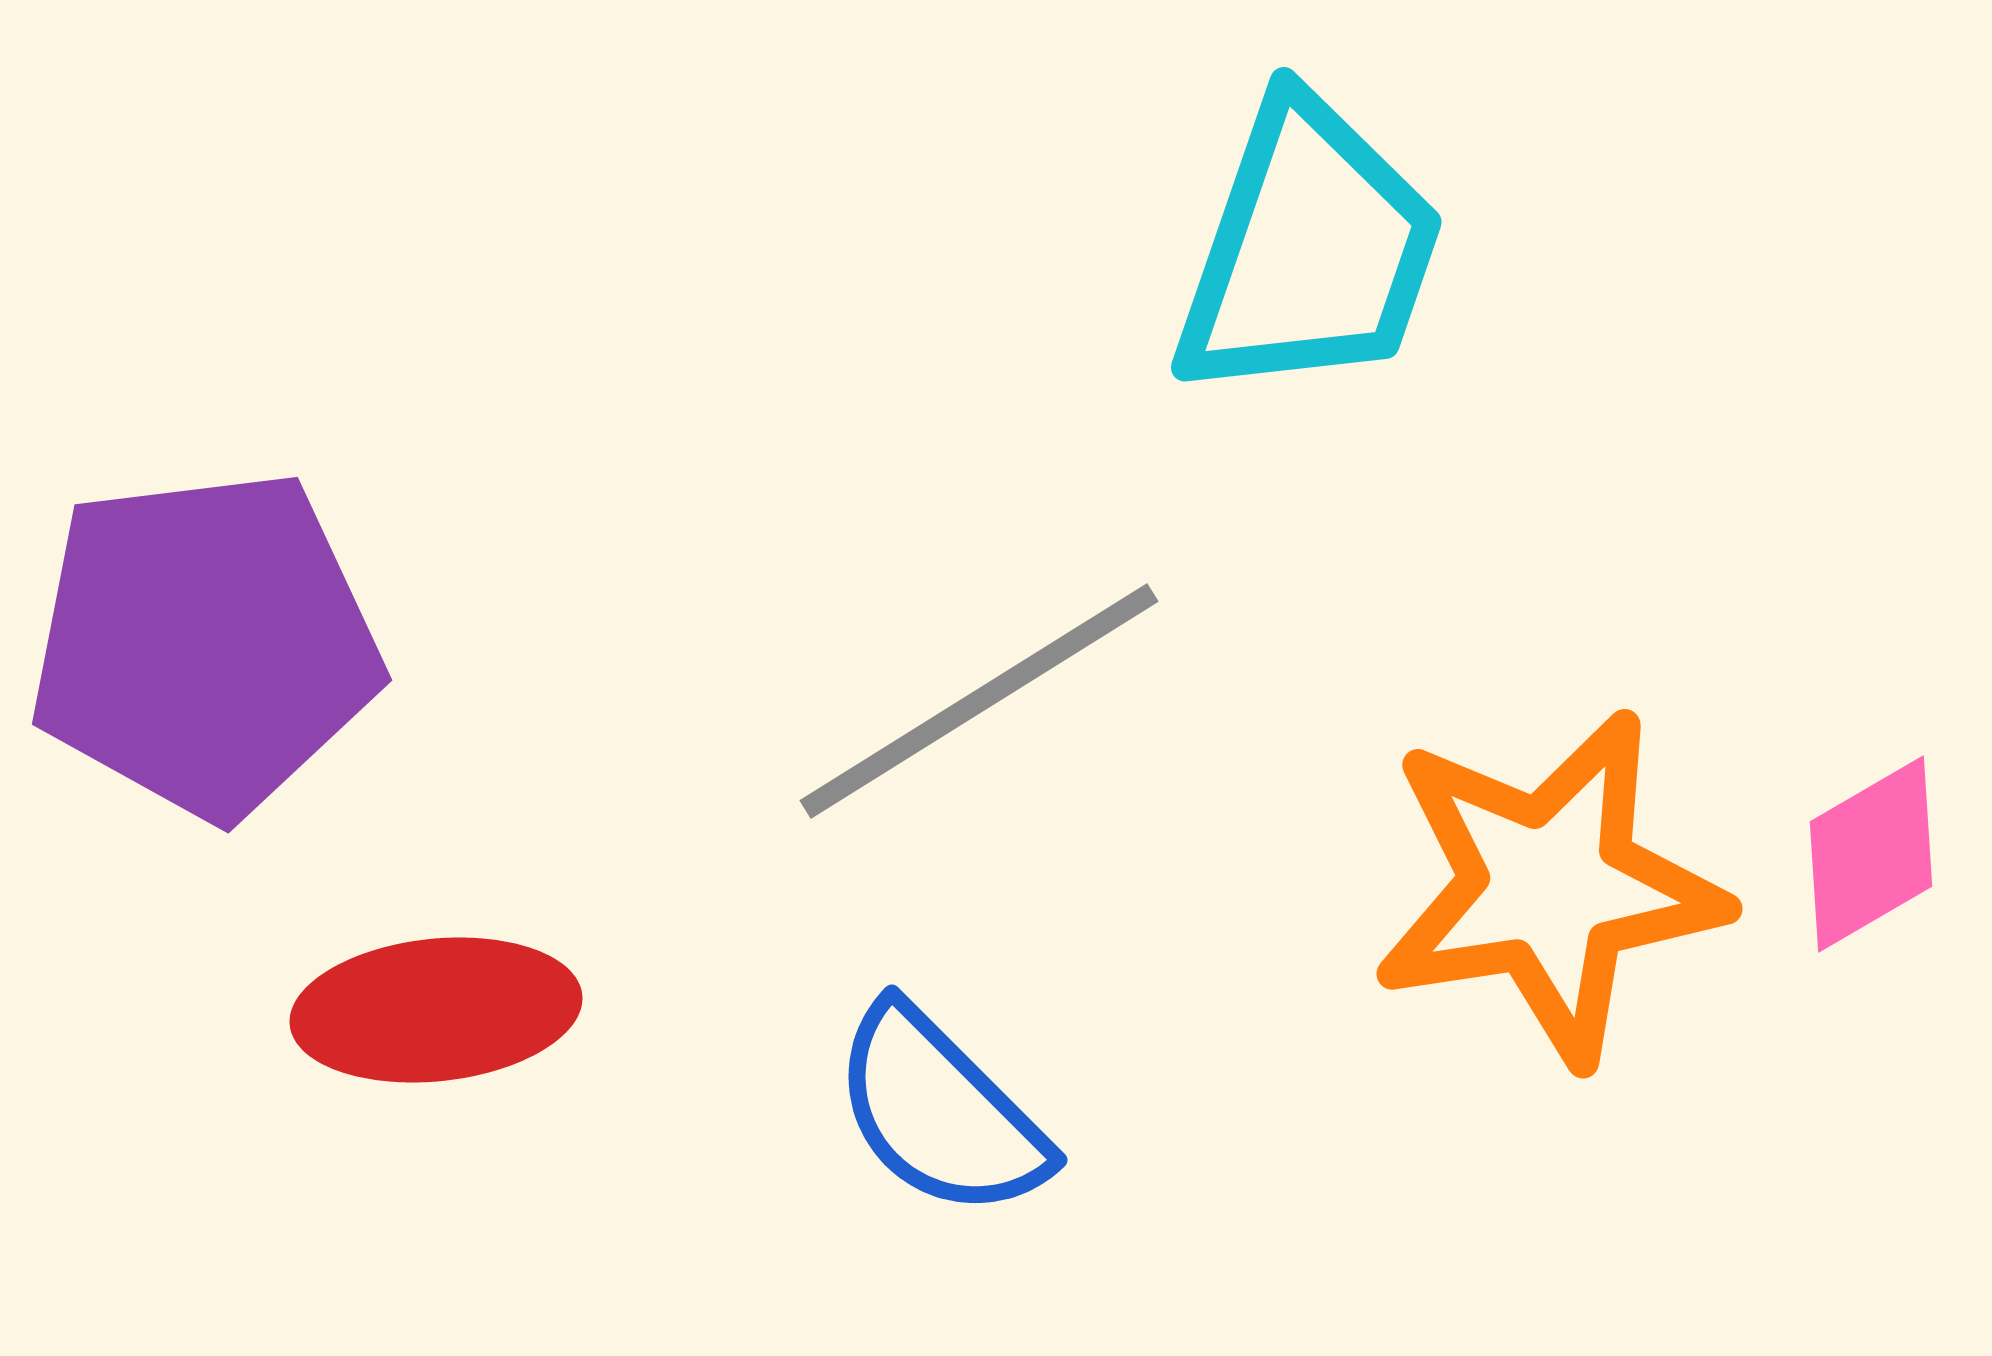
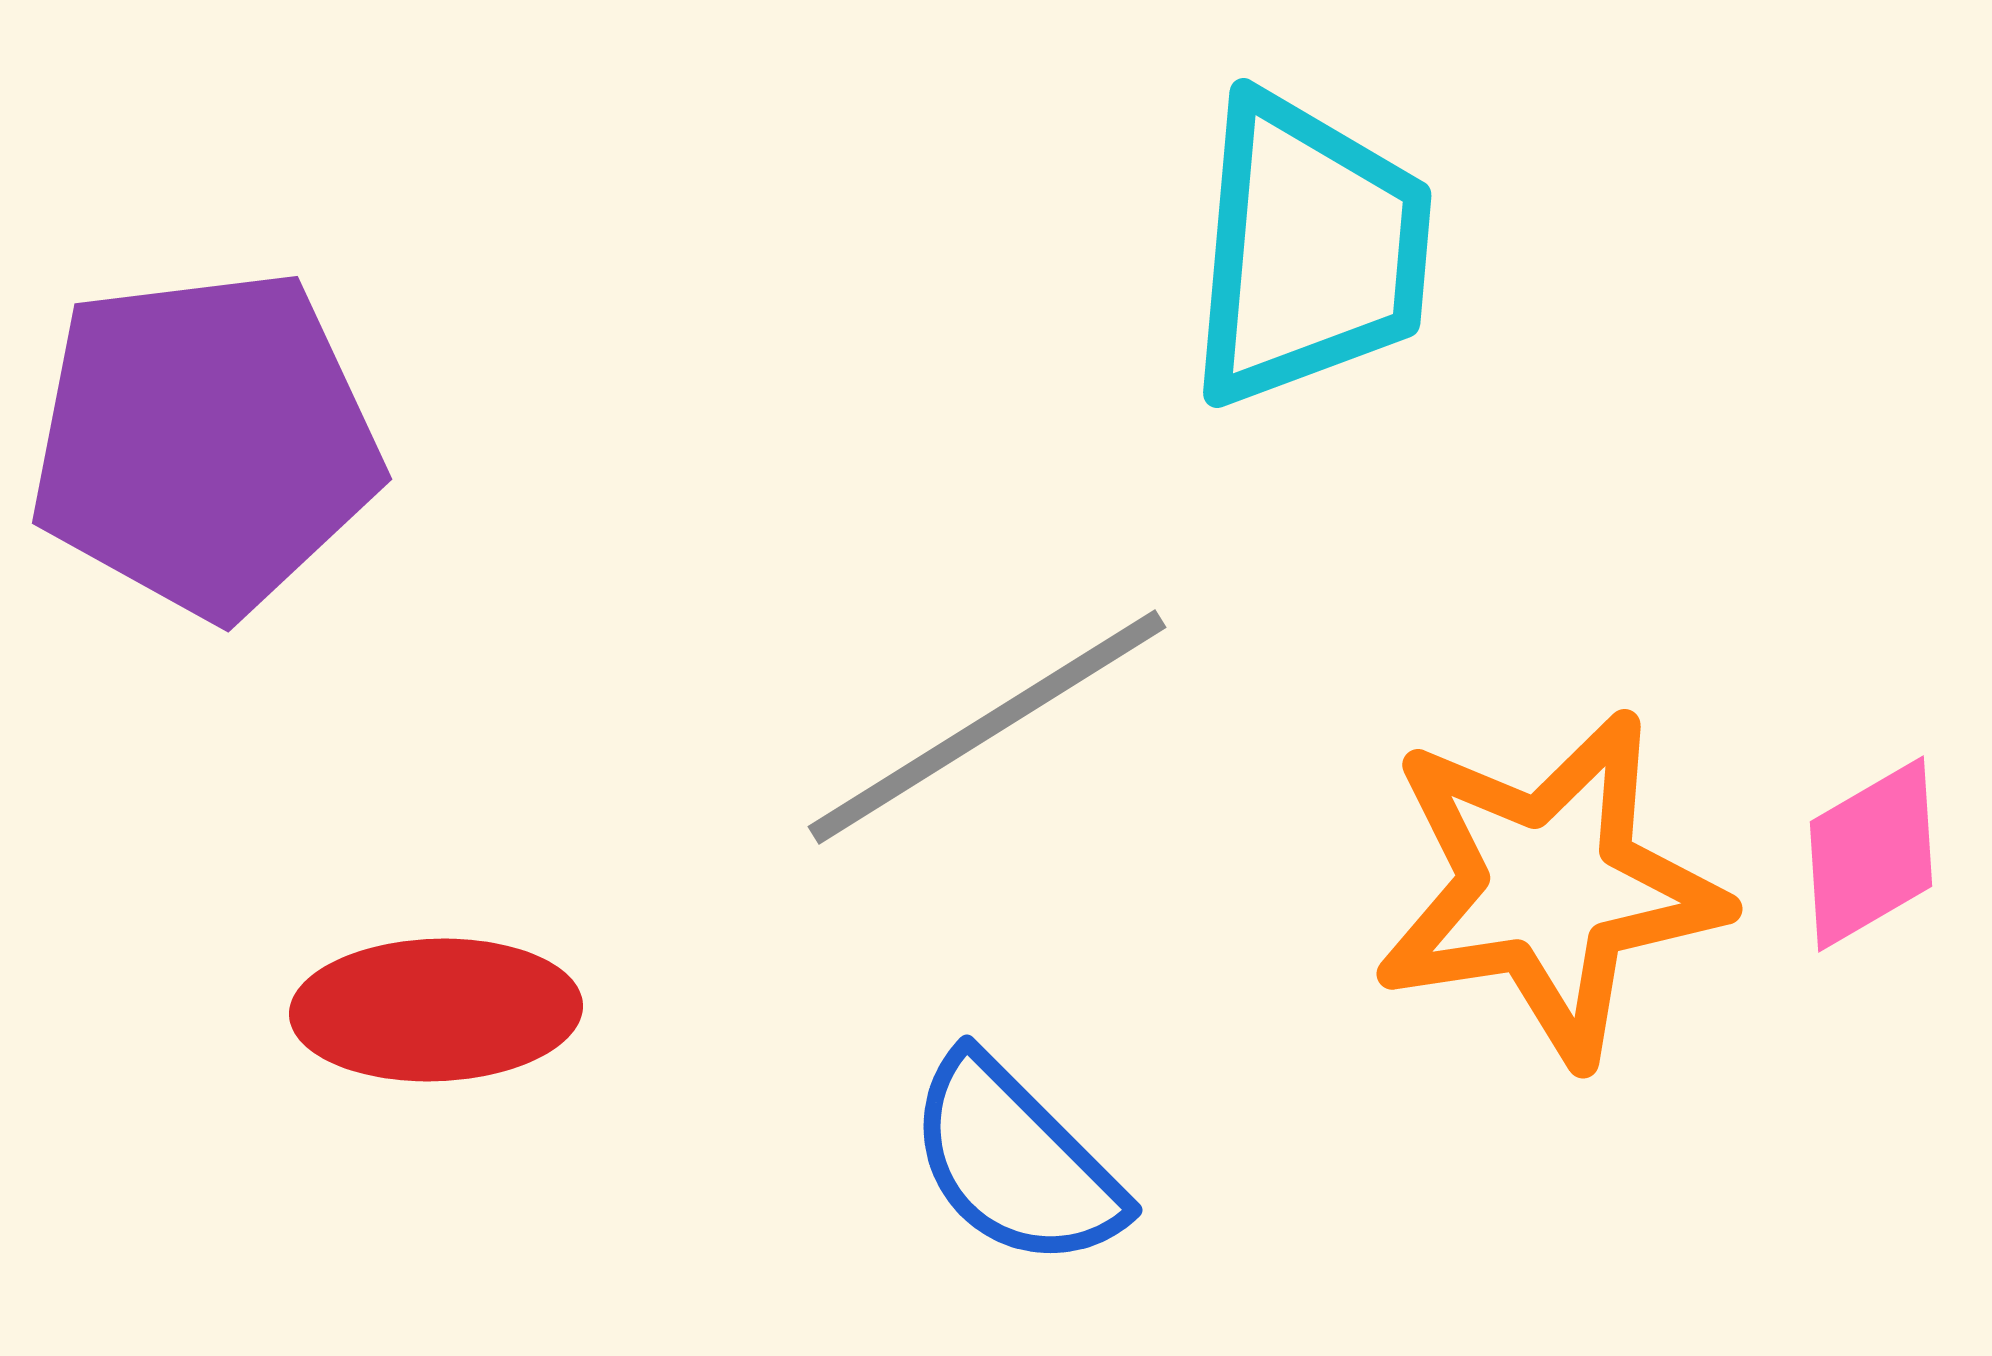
cyan trapezoid: rotated 14 degrees counterclockwise
purple pentagon: moved 201 px up
gray line: moved 8 px right, 26 px down
red ellipse: rotated 4 degrees clockwise
blue semicircle: moved 75 px right, 50 px down
